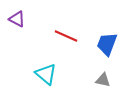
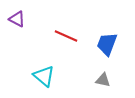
cyan triangle: moved 2 px left, 2 px down
